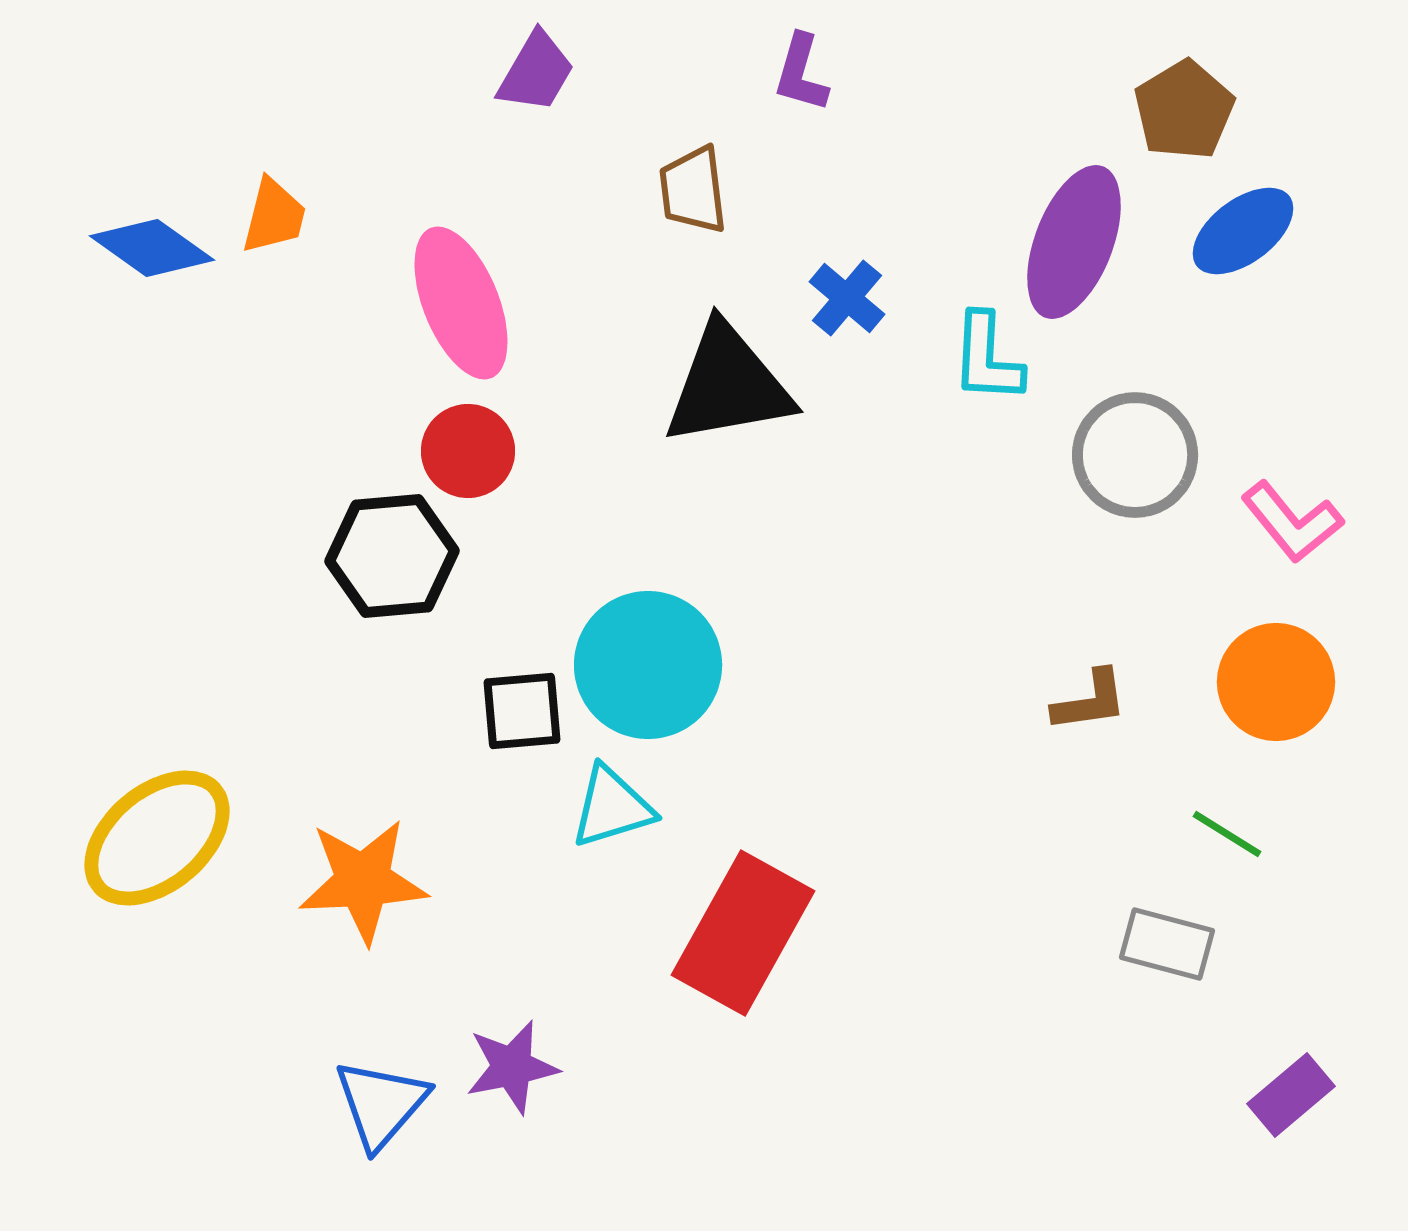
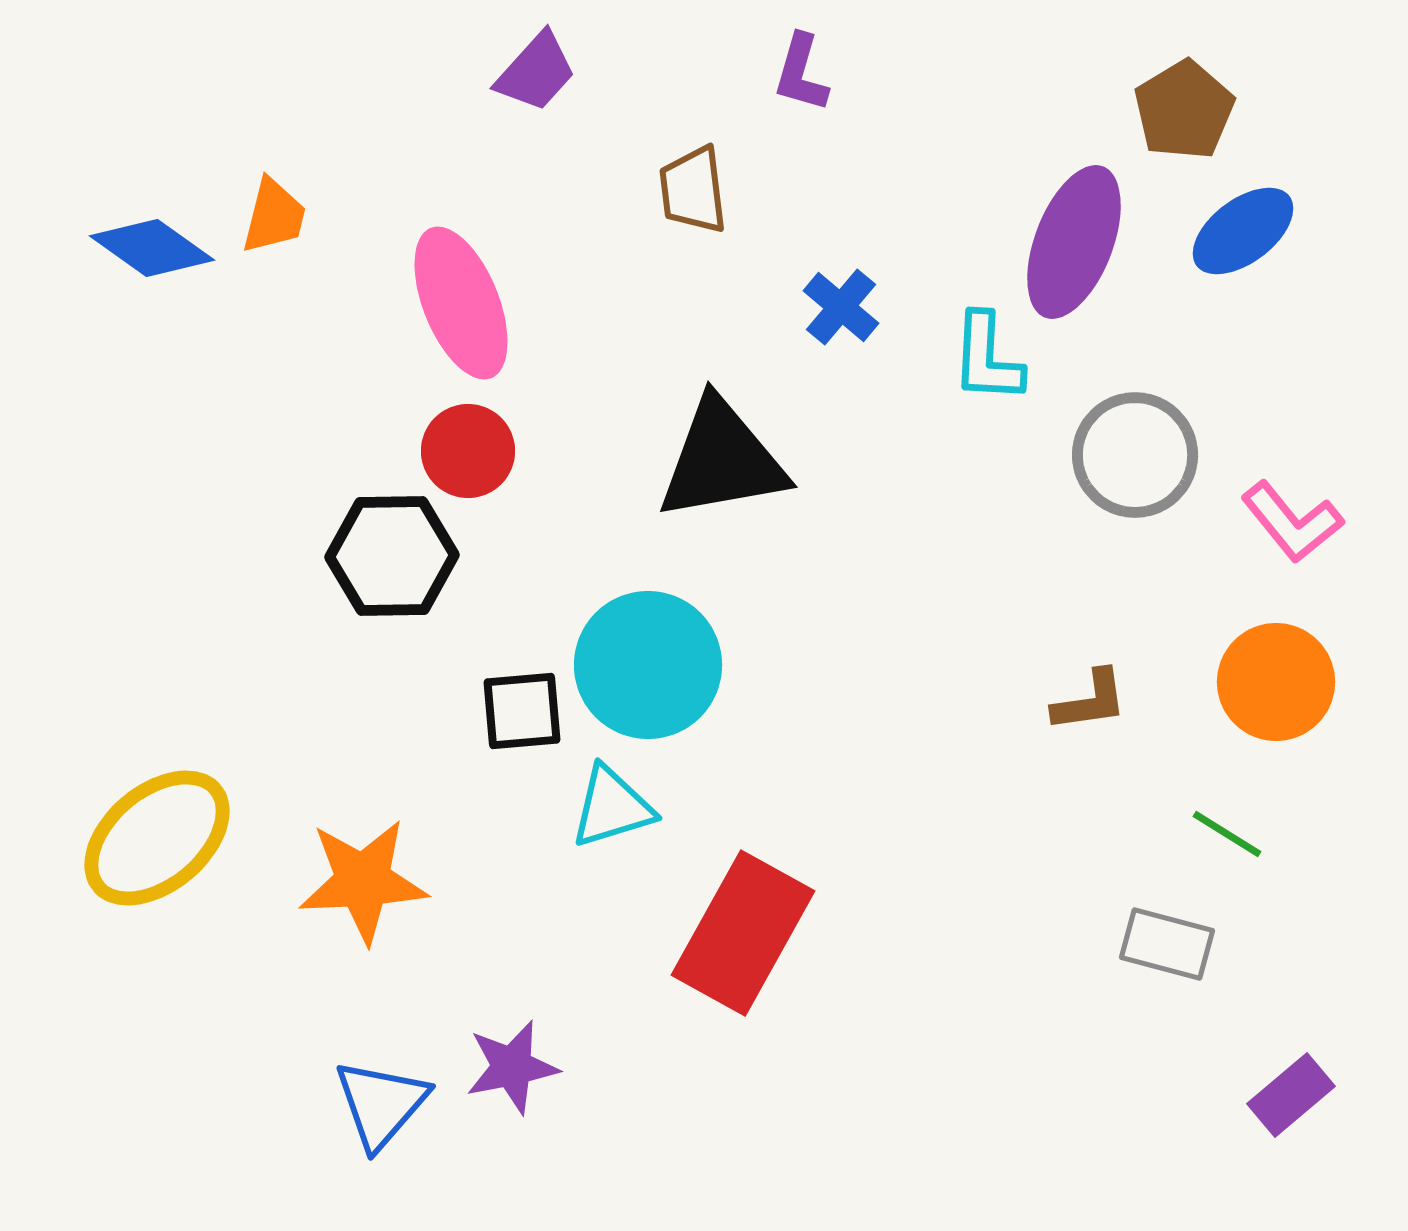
purple trapezoid: rotated 12 degrees clockwise
blue cross: moved 6 px left, 9 px down
black triangle: moved 6 px left, 75 px down
black hexagon: rotated 4 degrees clockwise
